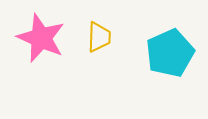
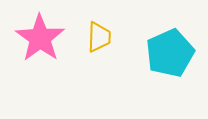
pink star: moved 1 px left; rotated 12 degrees clockwise
